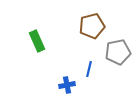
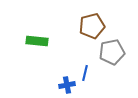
green rectangle: rotated 60 degrees counterclockwise
gray pentagon: moved 6 px left
blue line: moved 4 px left, 4 px down
